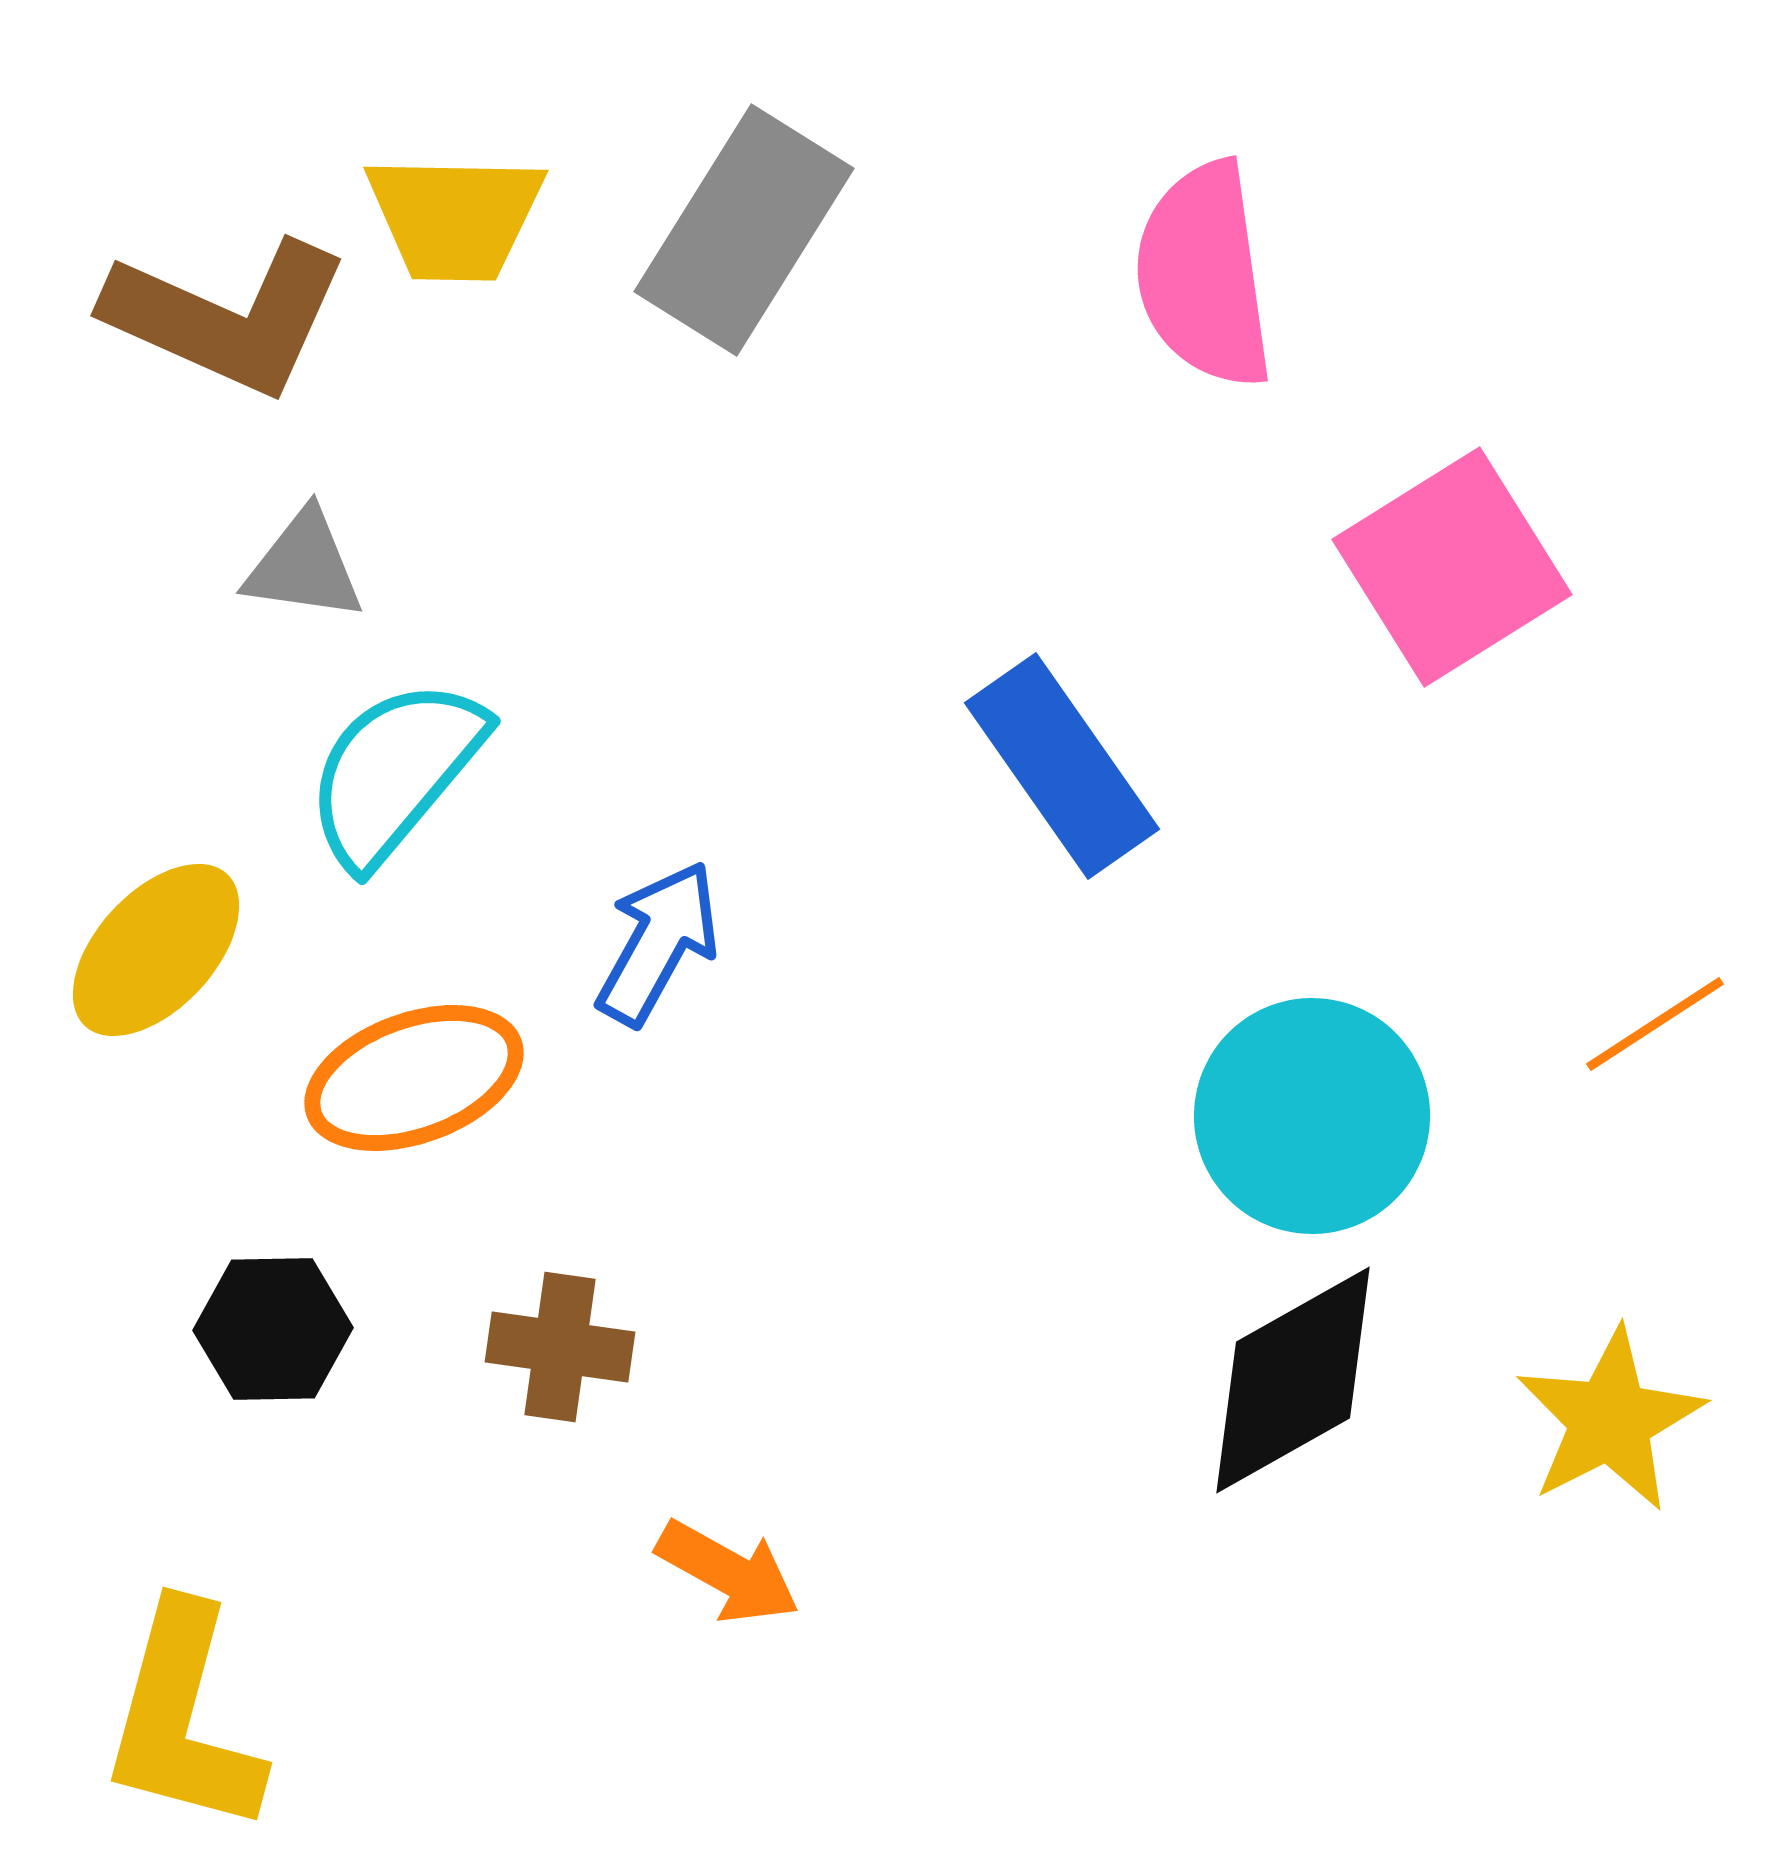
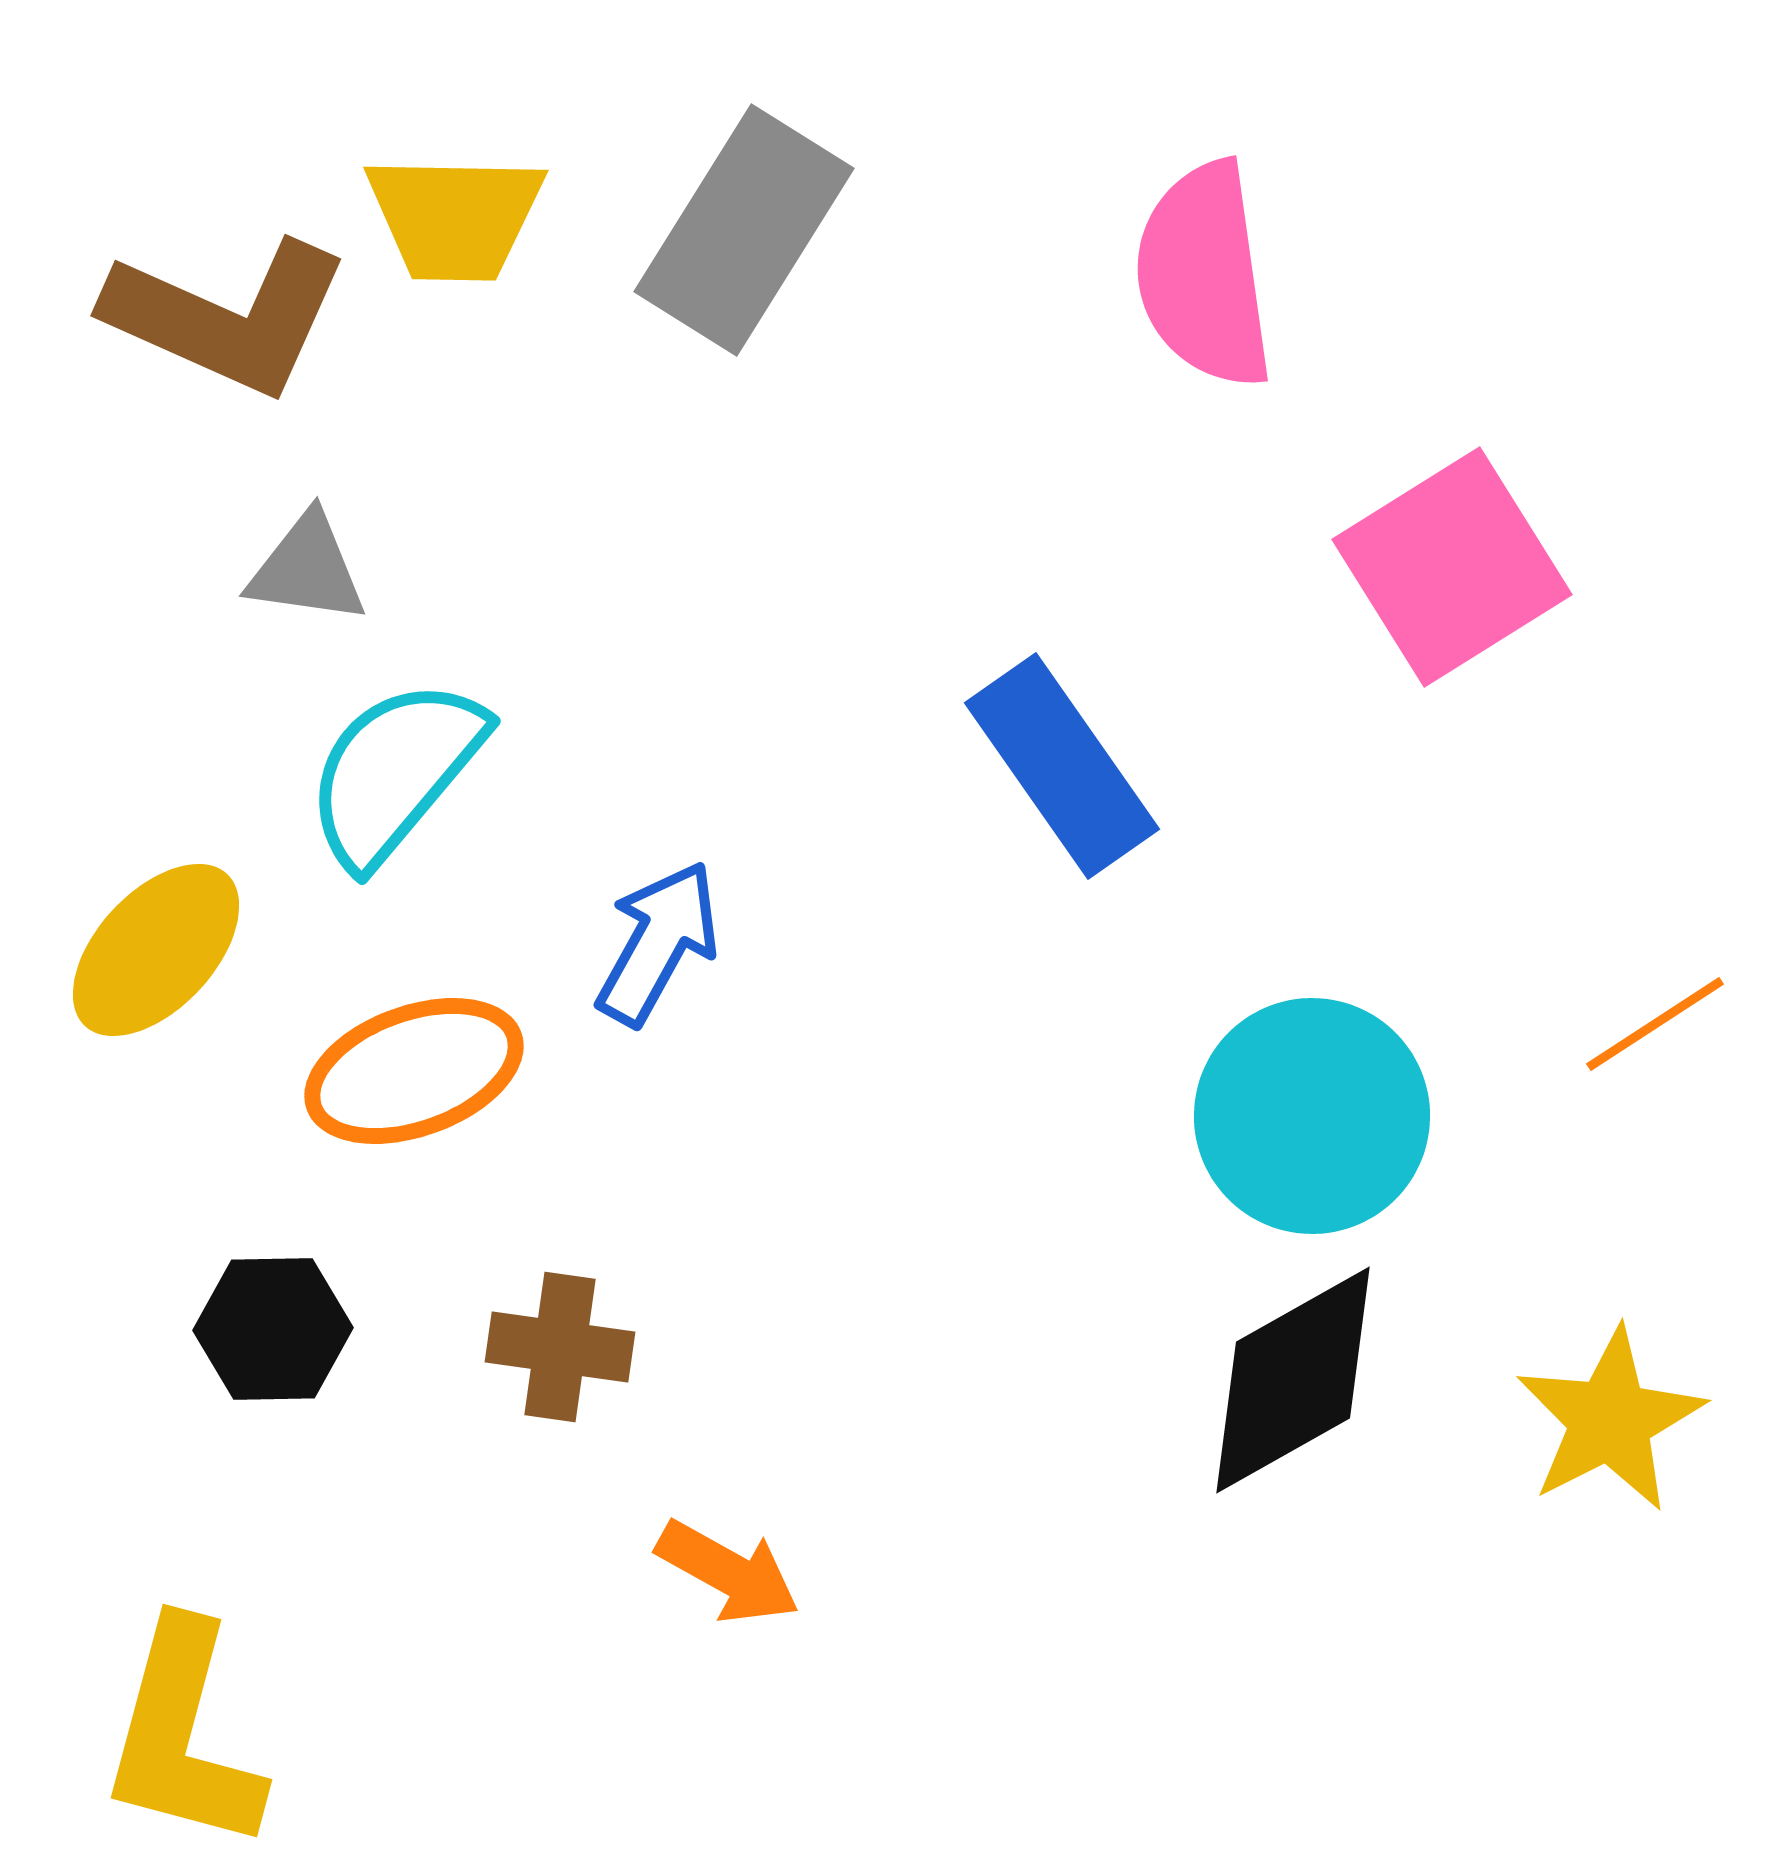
gray triangle: moved 3 px right, 3 px down
orange ellipse: moved 7 px up
yellow L-shape: moved 17 px down
